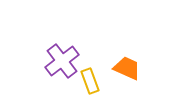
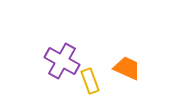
purple cross: rotated 24 degrees counterclockwise
